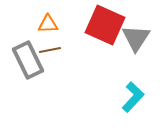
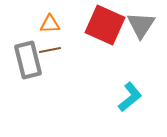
orange triangle: moved 2 px right
gray triangle: moved 5 px right, 13 px up
gray rectangle: rotated 12 degrees clockwise
cyan L-shape: moved 3 px left; rotated 8 degrees clockwise
